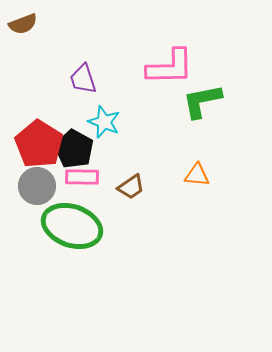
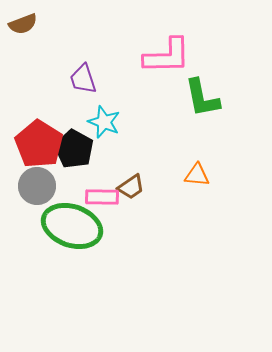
pink L-shape: moved 3 px left, 11 px up
green L-shape: moved 3 px up; rotated 90 degrees counterclockwise
pink rectangle: moved 20 px right, 20 px down
